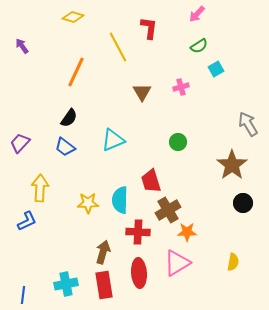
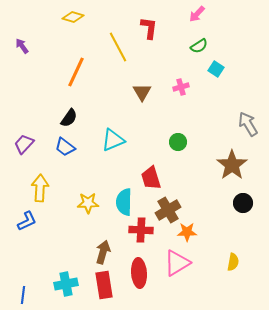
cyan square: rotated 28 degrees counterclockwise
purple trapezoid: moved 4 px right, 1 px down
red trapezoid: moved 3 px up
cyan semicircle: moved 4 px right, 2 px down
red cross: moved 3 px right, 2 px up
